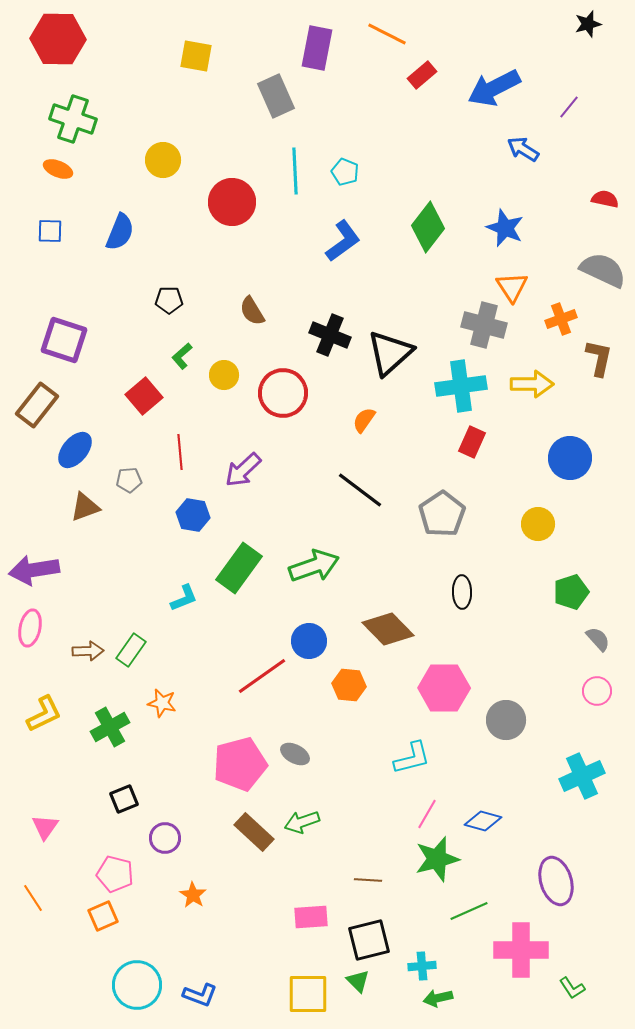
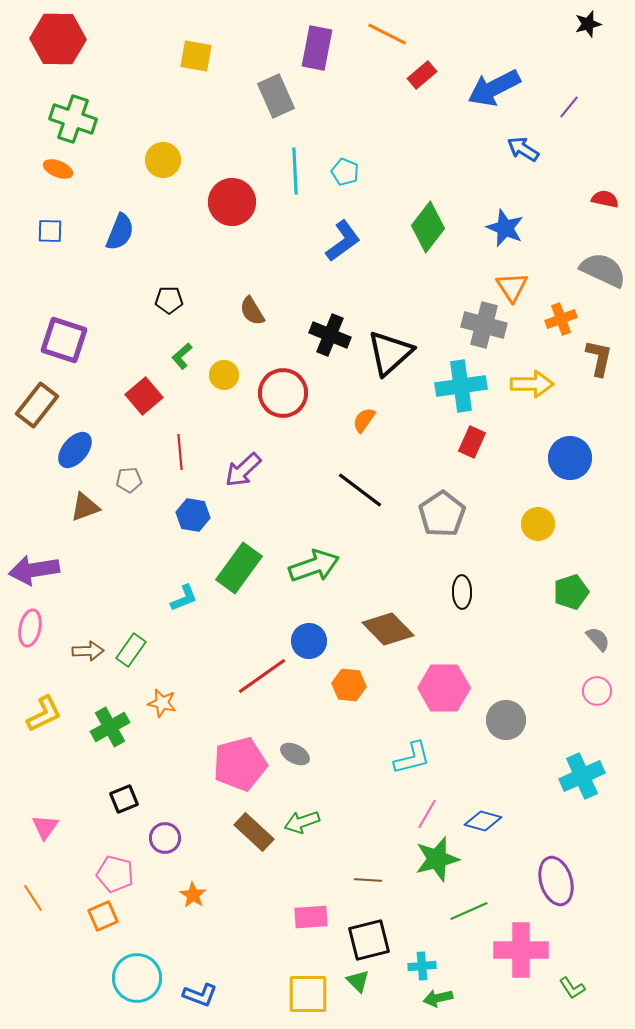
cyan circle at (137, 985): moved 7 px up
